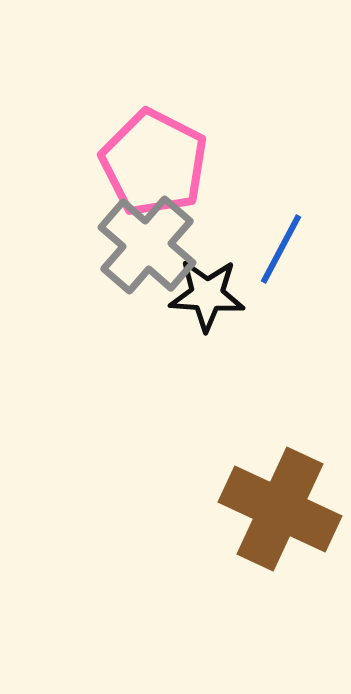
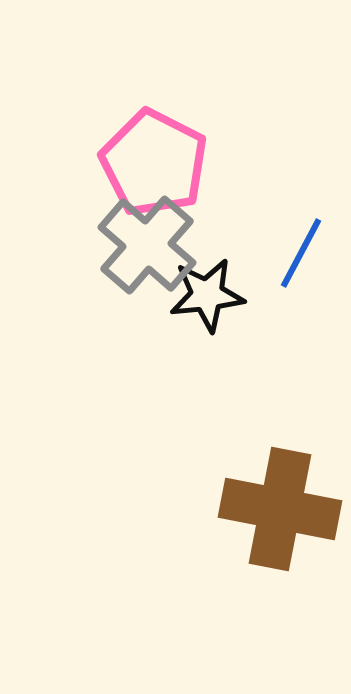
blue line: moved 20 px right, 4 px down
black star: rotated 10 degrees counterclockwise
brown cross: rotated 14 degrees counterclockwise
